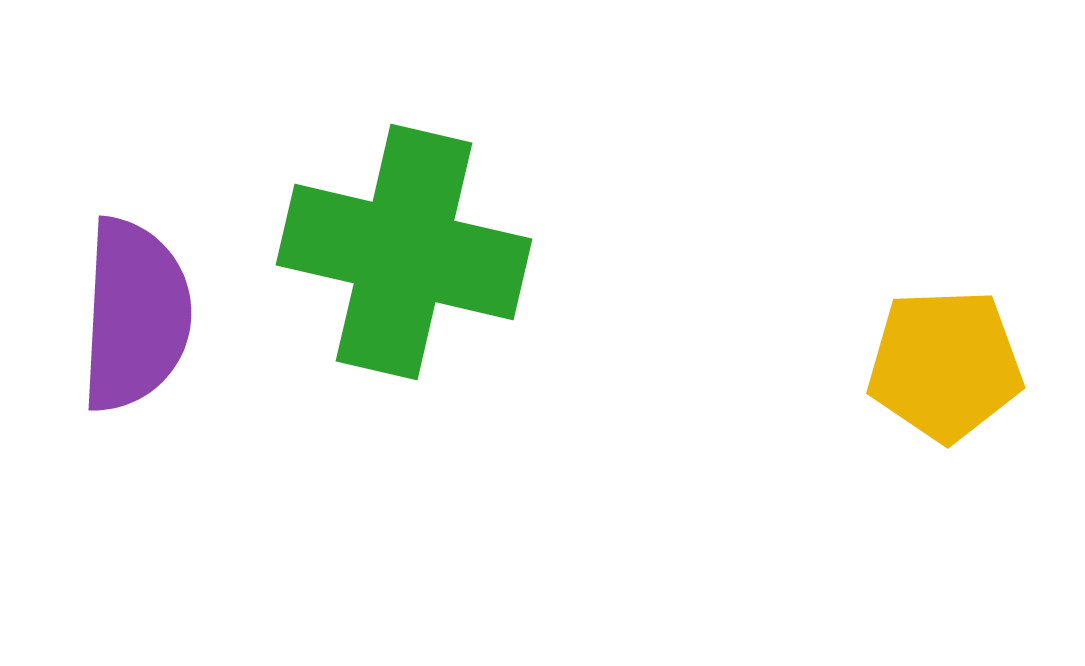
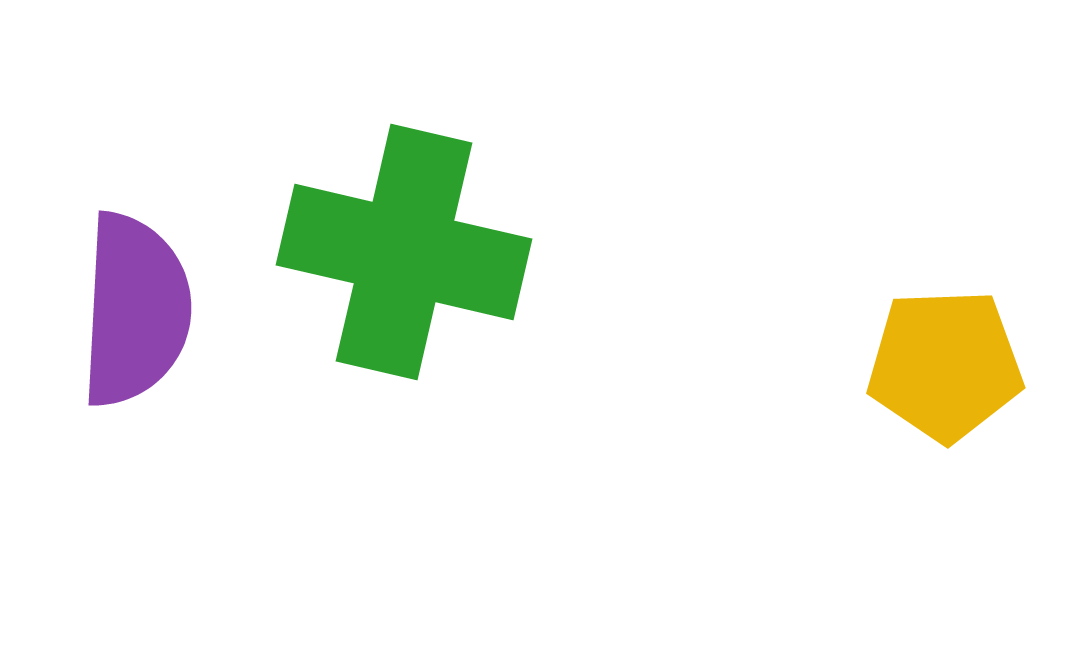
purple semicircle: moved 5 px up
